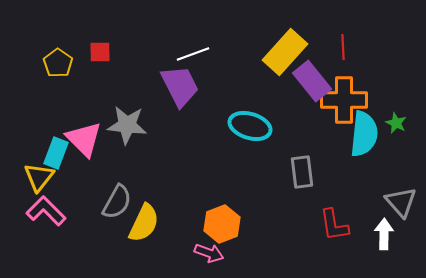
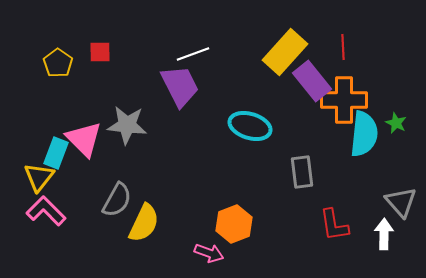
gray semicircle: moved 2 px up
orange hexagon: moved 12 px right
